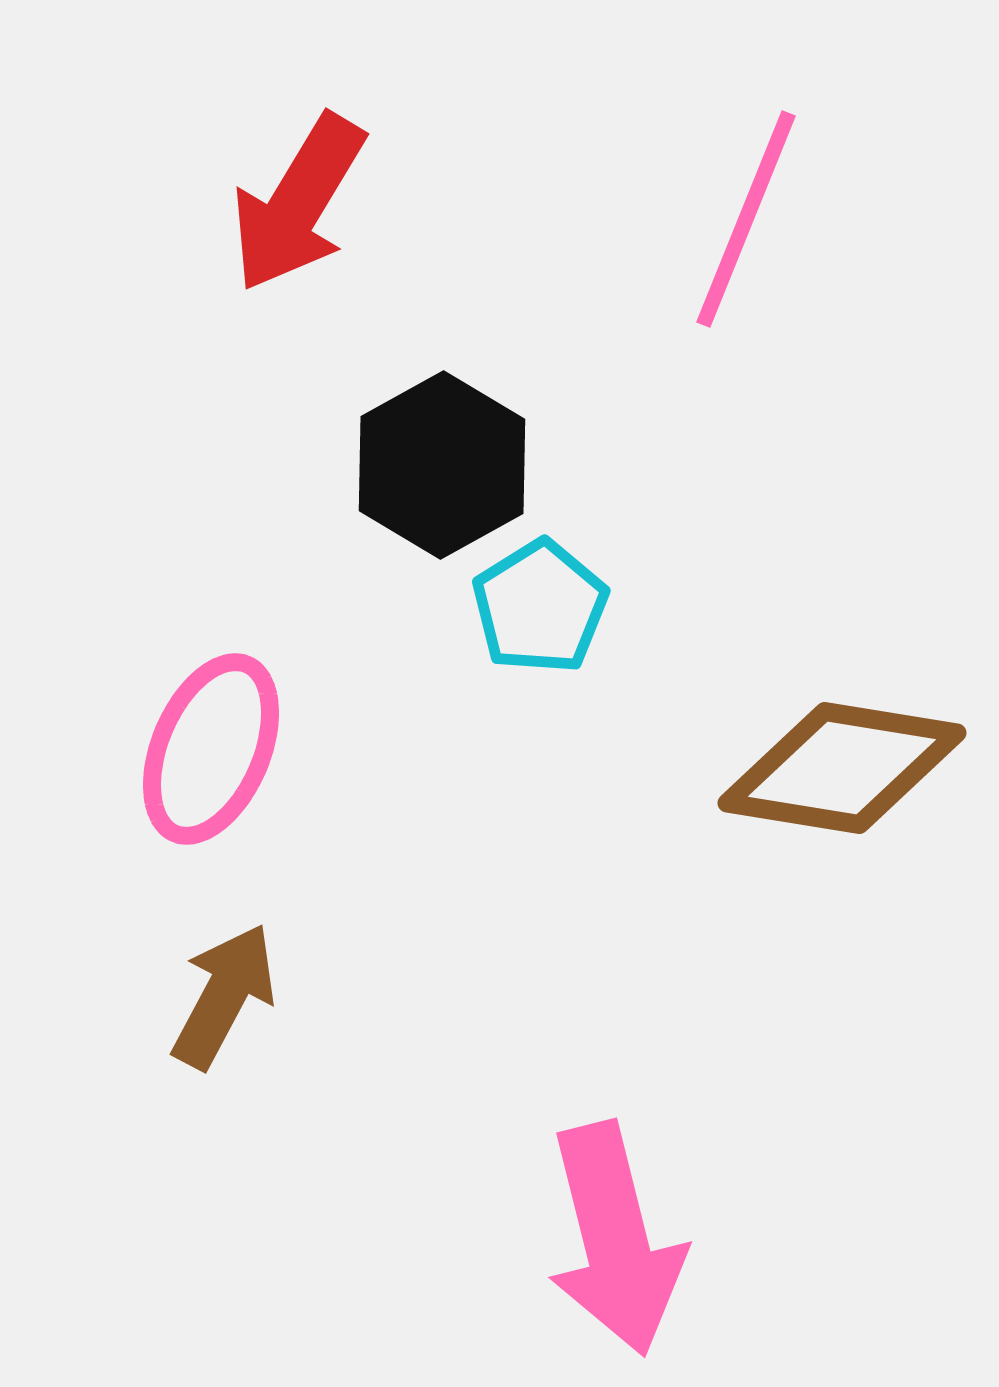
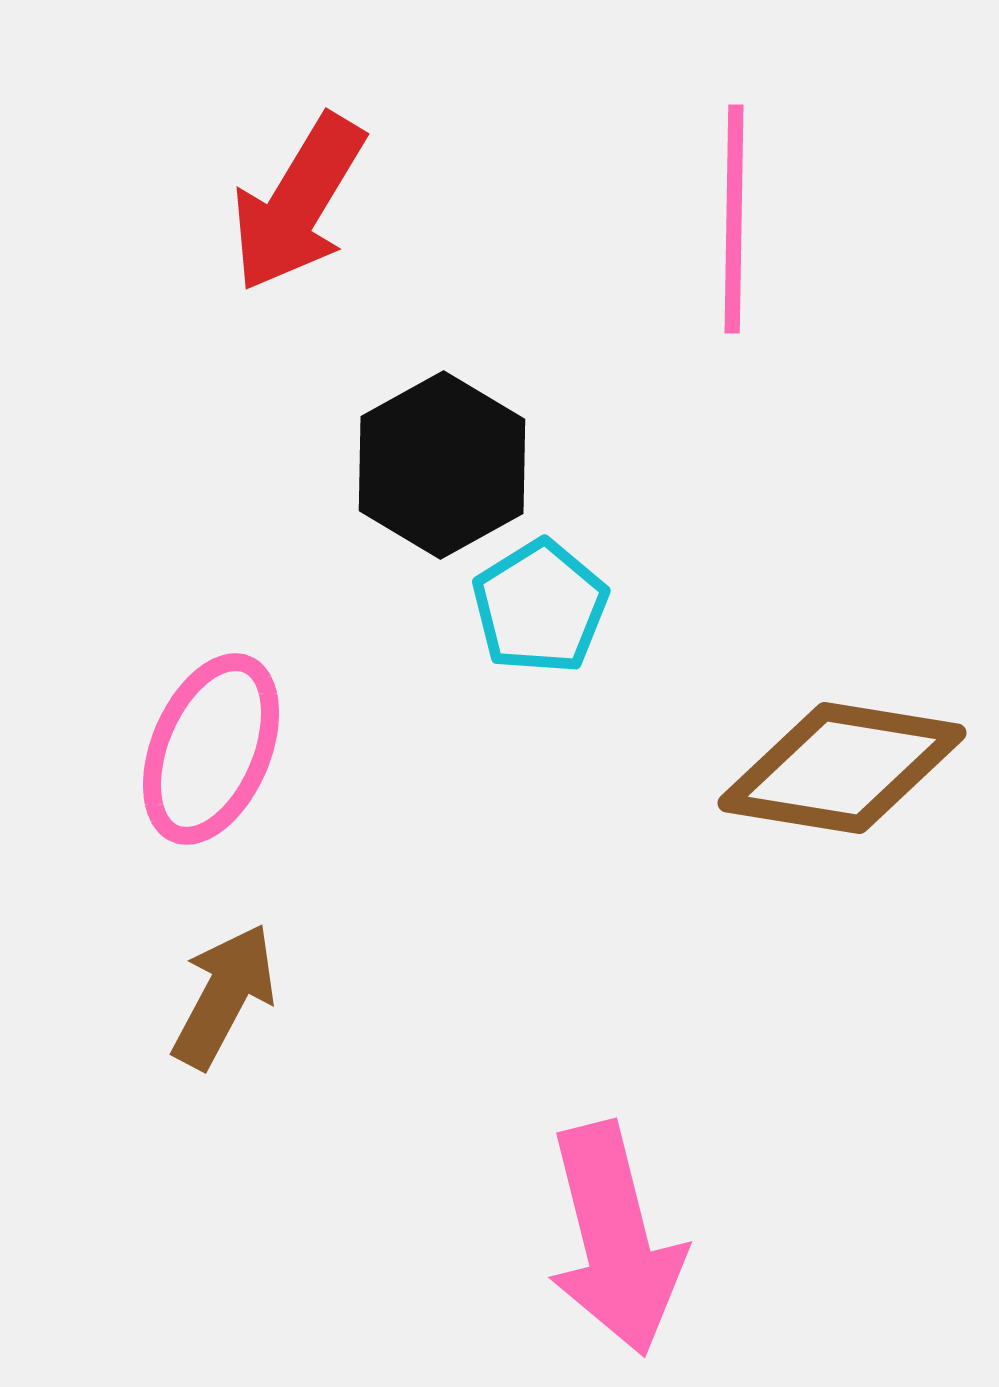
pink line: moved 12 px left; rotated 21 degrees counterclockwise
